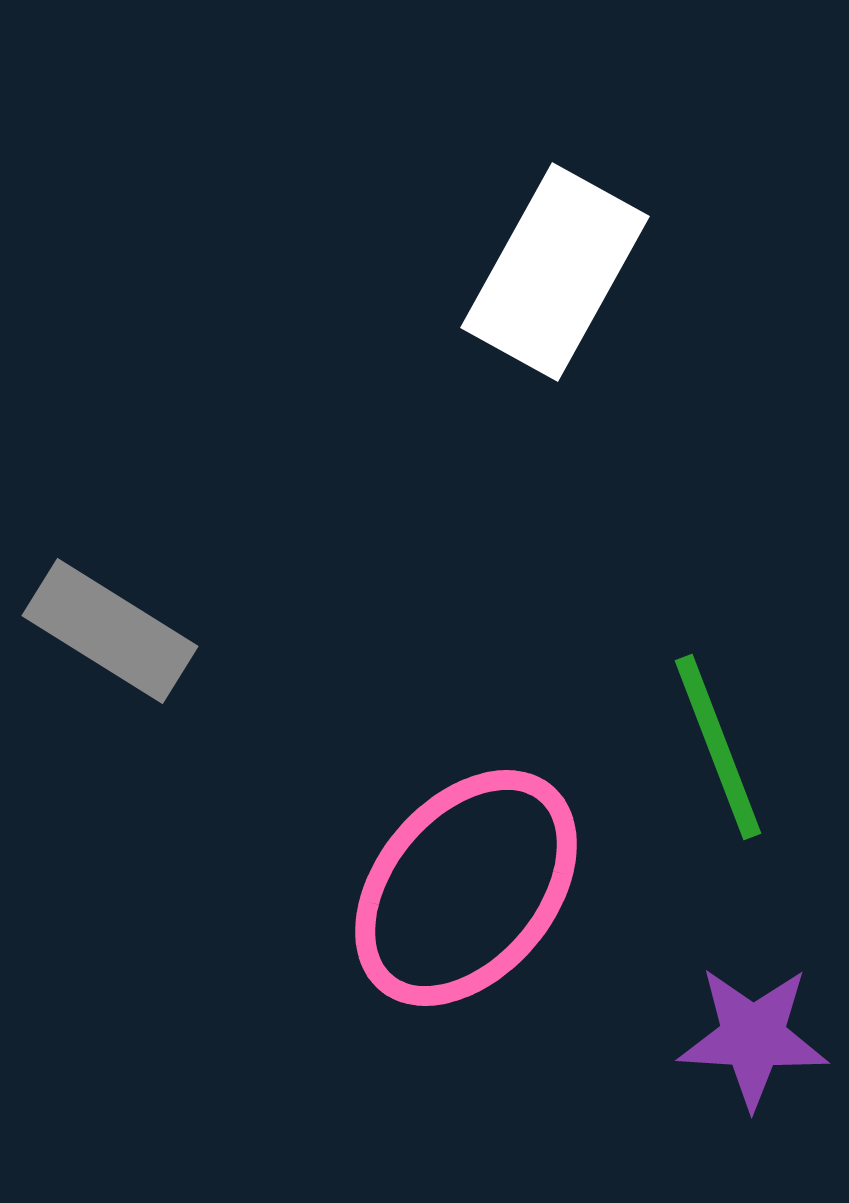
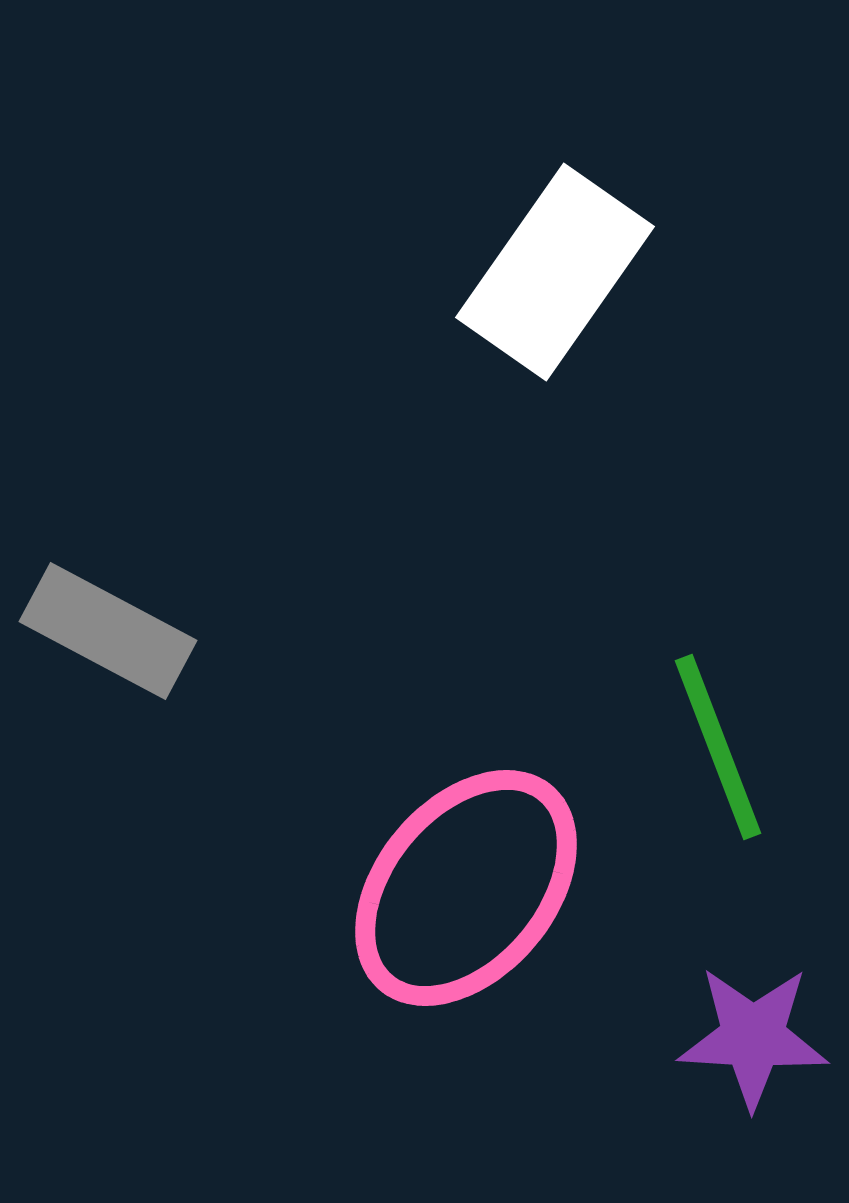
white rectangle: rotated 6 degrees clockwise
gray rectangle: moved 2 px left; rotated 4 degrees counterclockwise
